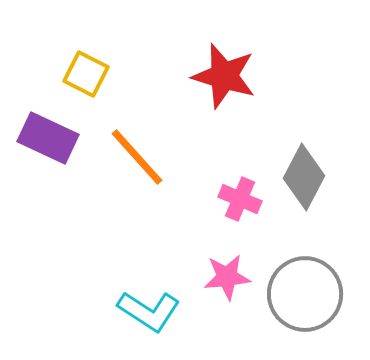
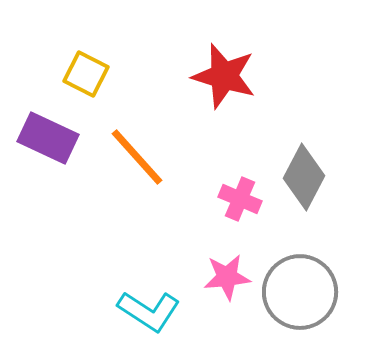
gray circle: moved 5 px left, 2 px up
